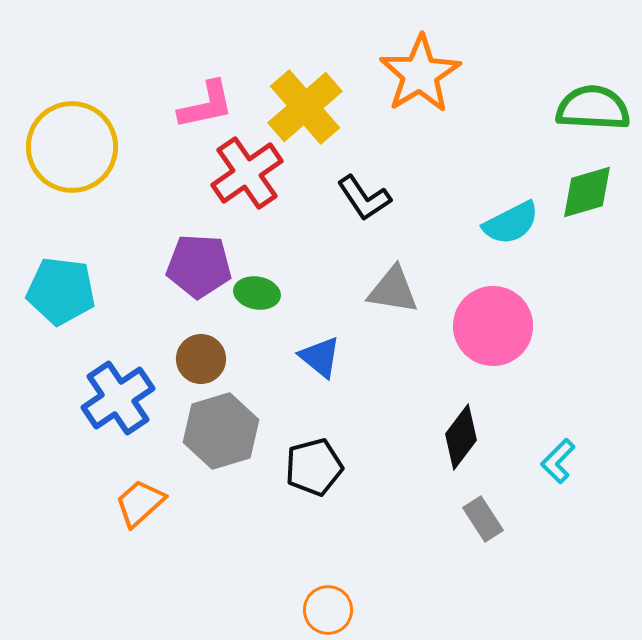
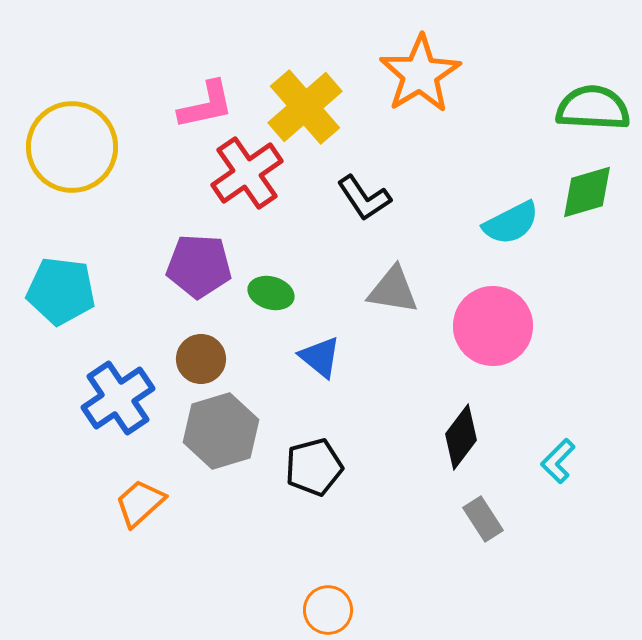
green ellipse: moved 14 px right; rotated 6 degrees clockwise
